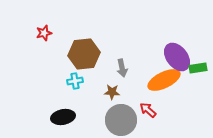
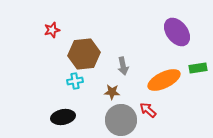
red star: moved 8 px right, 3 px up
purple ellipse: moved 25 px up
gray arrow: moved 1 px right, 2 px up
